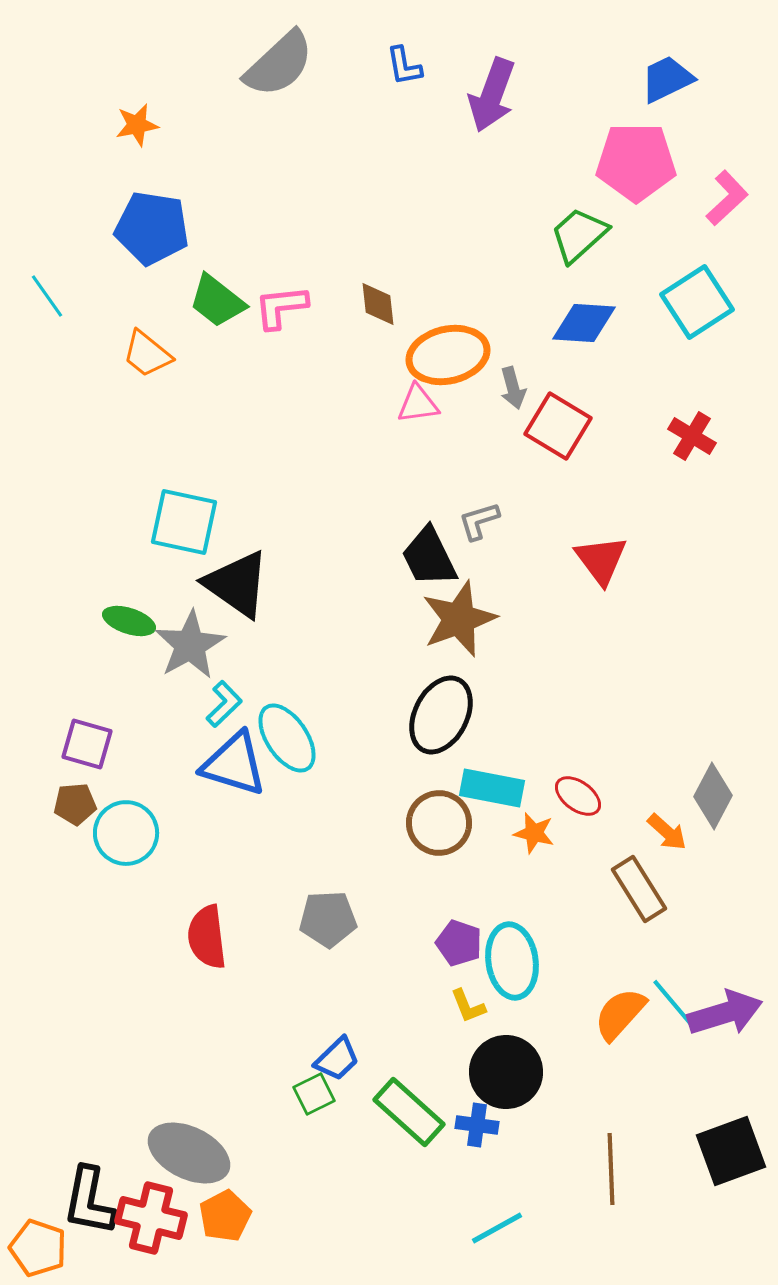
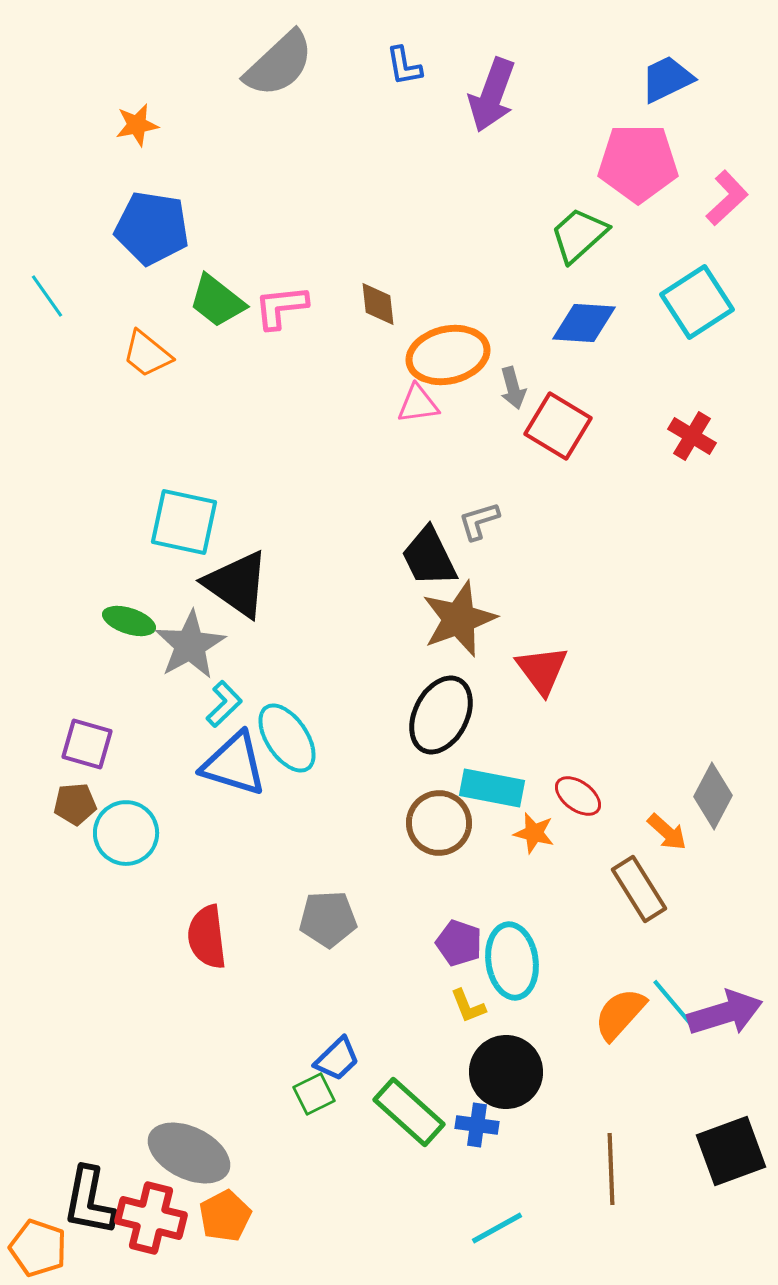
pink pentagon at (636, 162): moved 2 px right, 1 px down
red triangle at (601, 560): moved 59 px left, 110 px down
